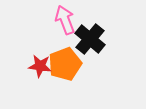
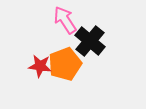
pink arrow: rotated 12 degrees counterclockwise
black cross: moved 2 px down
